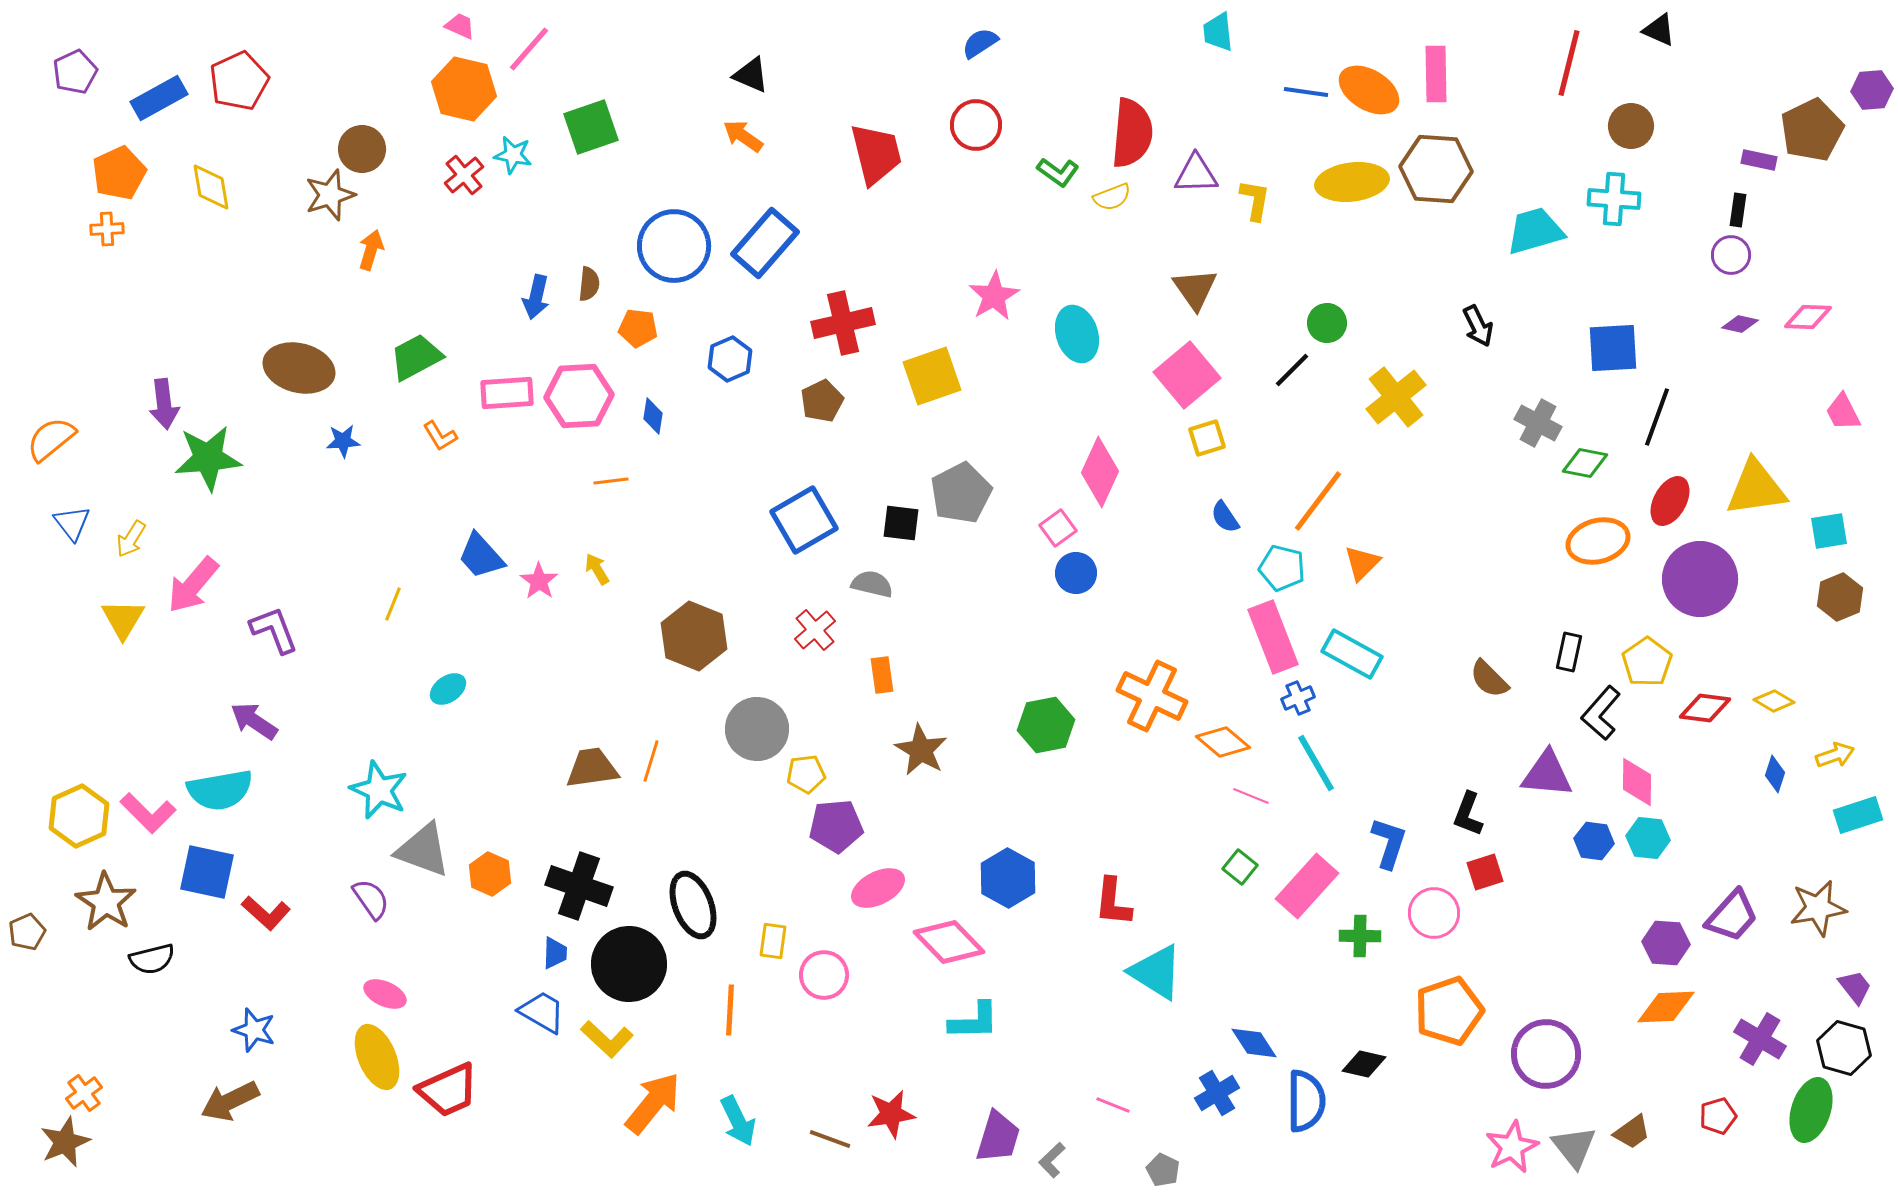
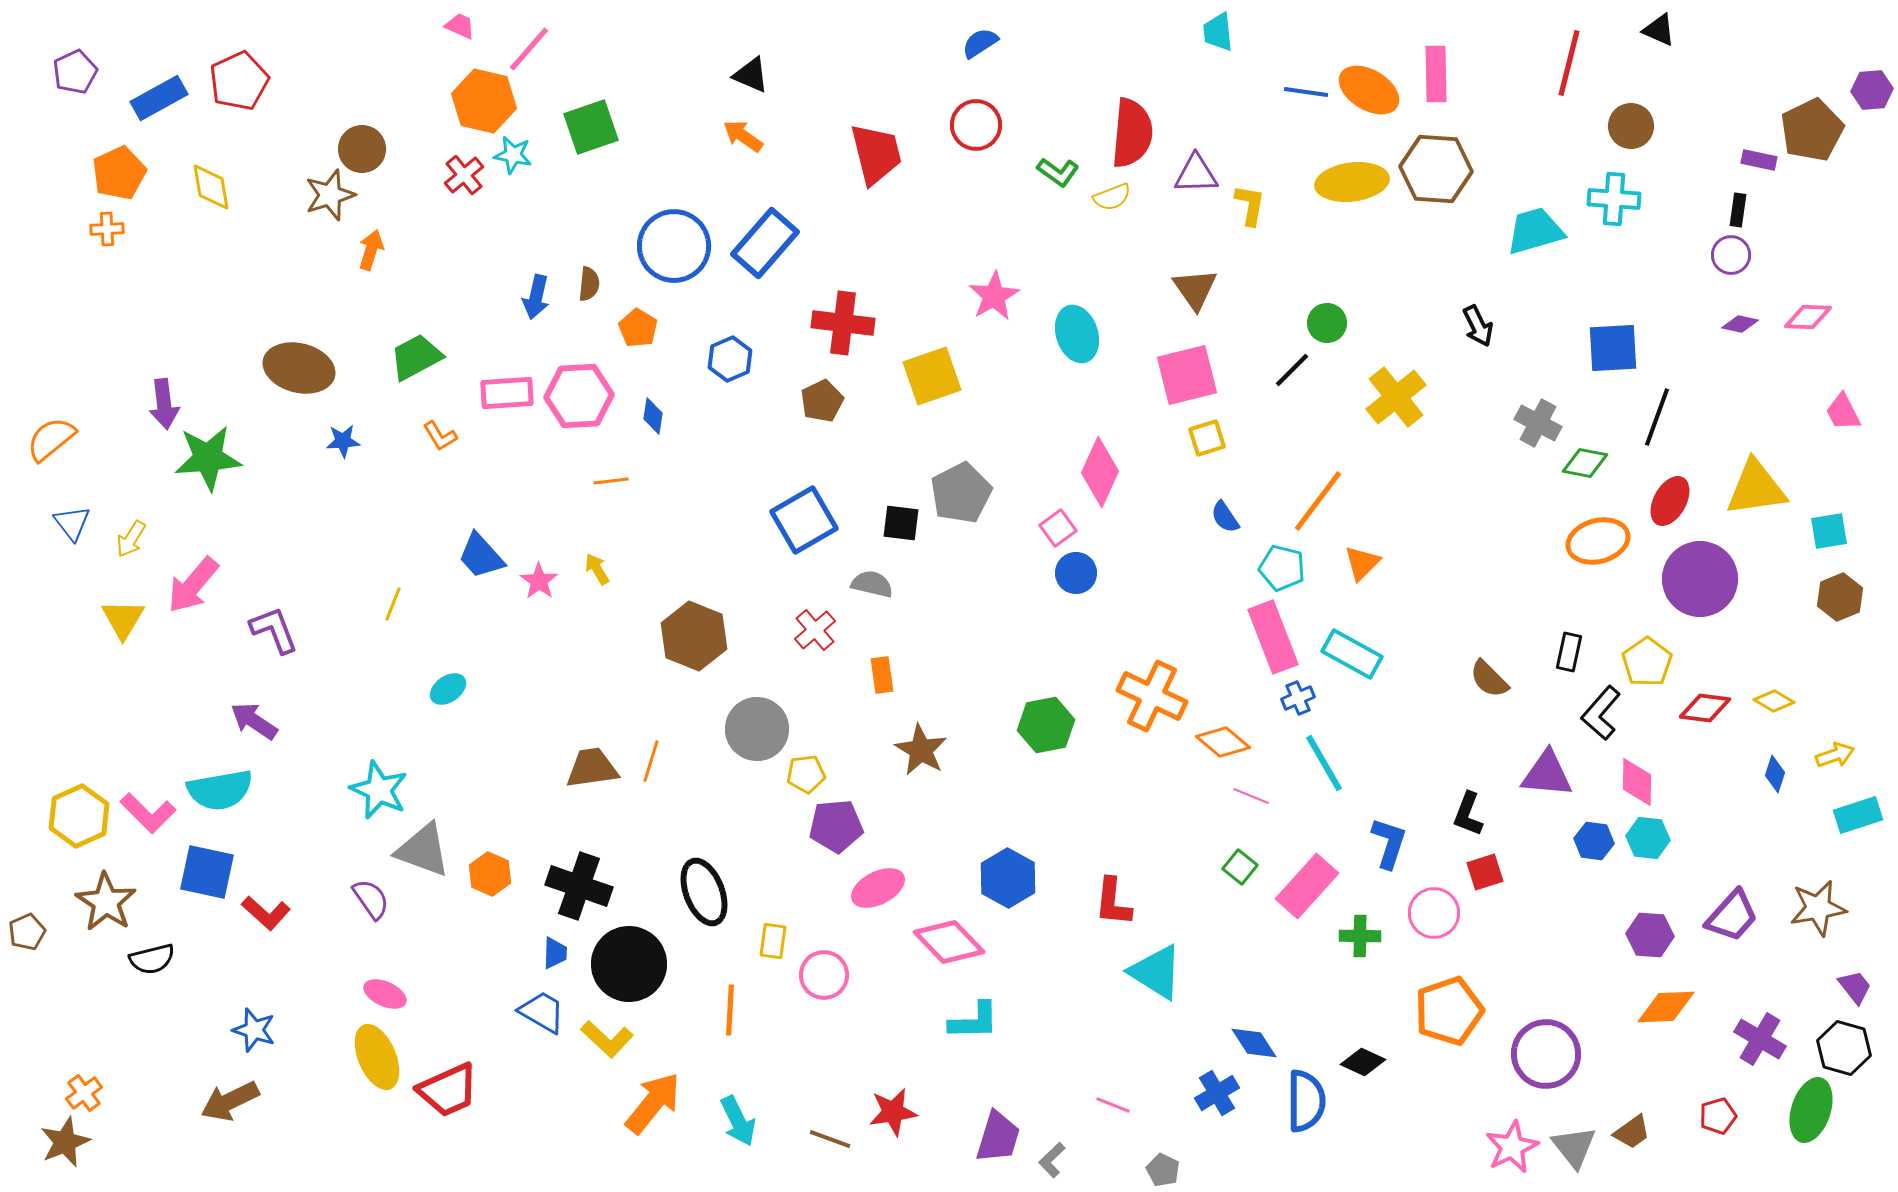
orange hexagon at (464, 89): moved 20 px right, 12 px down
yellow L-shape at (1255, 200): moved 5 px left, 5 px down
red cross at (843, 323): rotated 20 degrees clockwise
orange pentagon at (638, 328): rotated 24 degrees clockwise
pink square at (1187, 375): rotated 26 degrees clockwise
cyan line at (1316, 763): moved 8 px right
black ellipse at (693, 905): moved 11 px right, 13 px up
purple hexagon at (1666, 943): moved 16 px left, 8 px up
black diamond at (1364, 1064): moved 1 px left, 2 px up; rotated 12 degrees clockwise
red star at (891, 1114): moved 2 px right, 2 px up
